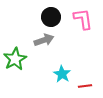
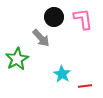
black circle: moved 3 px right
gray arrow: moved 3 px left, 2 px up; rotated 66 degrees clockwise
green star: moved 2 px right
